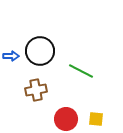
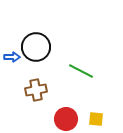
black circle: moved 4 px left, 4 px up
blue arrow: moved 1 px right, 1 px down
